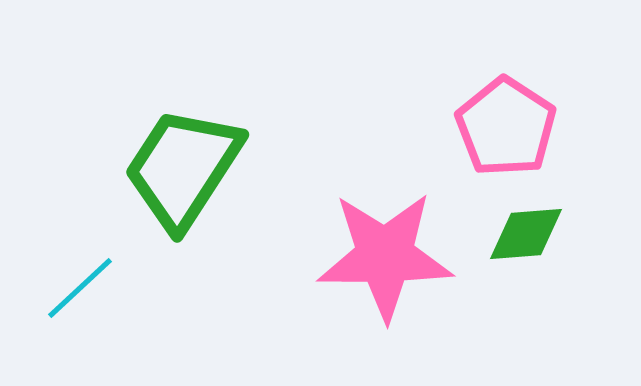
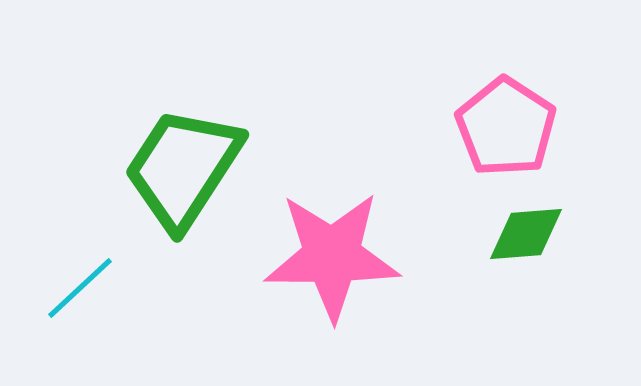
pink star: moved 53 px left
